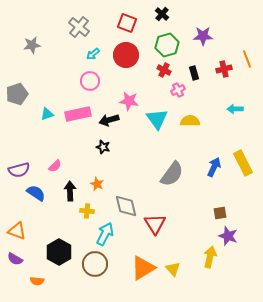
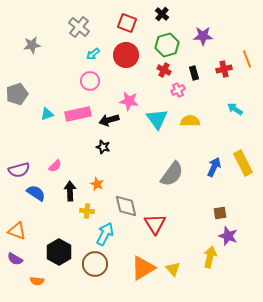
cyan arrow at (235, 109): rotated 35 degrees clockwise
